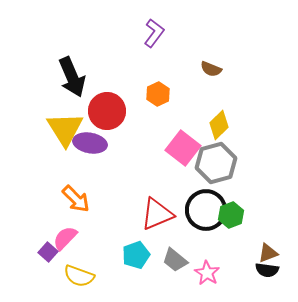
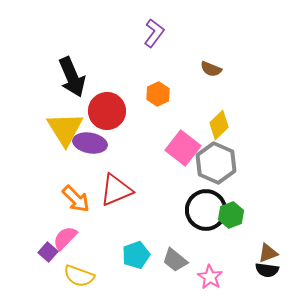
gray hexagon: rotated 21 degrees counterclockwise
red triangle: moved 41 px left, 24 px up
pink star: moved 3 px right, 4 px down
